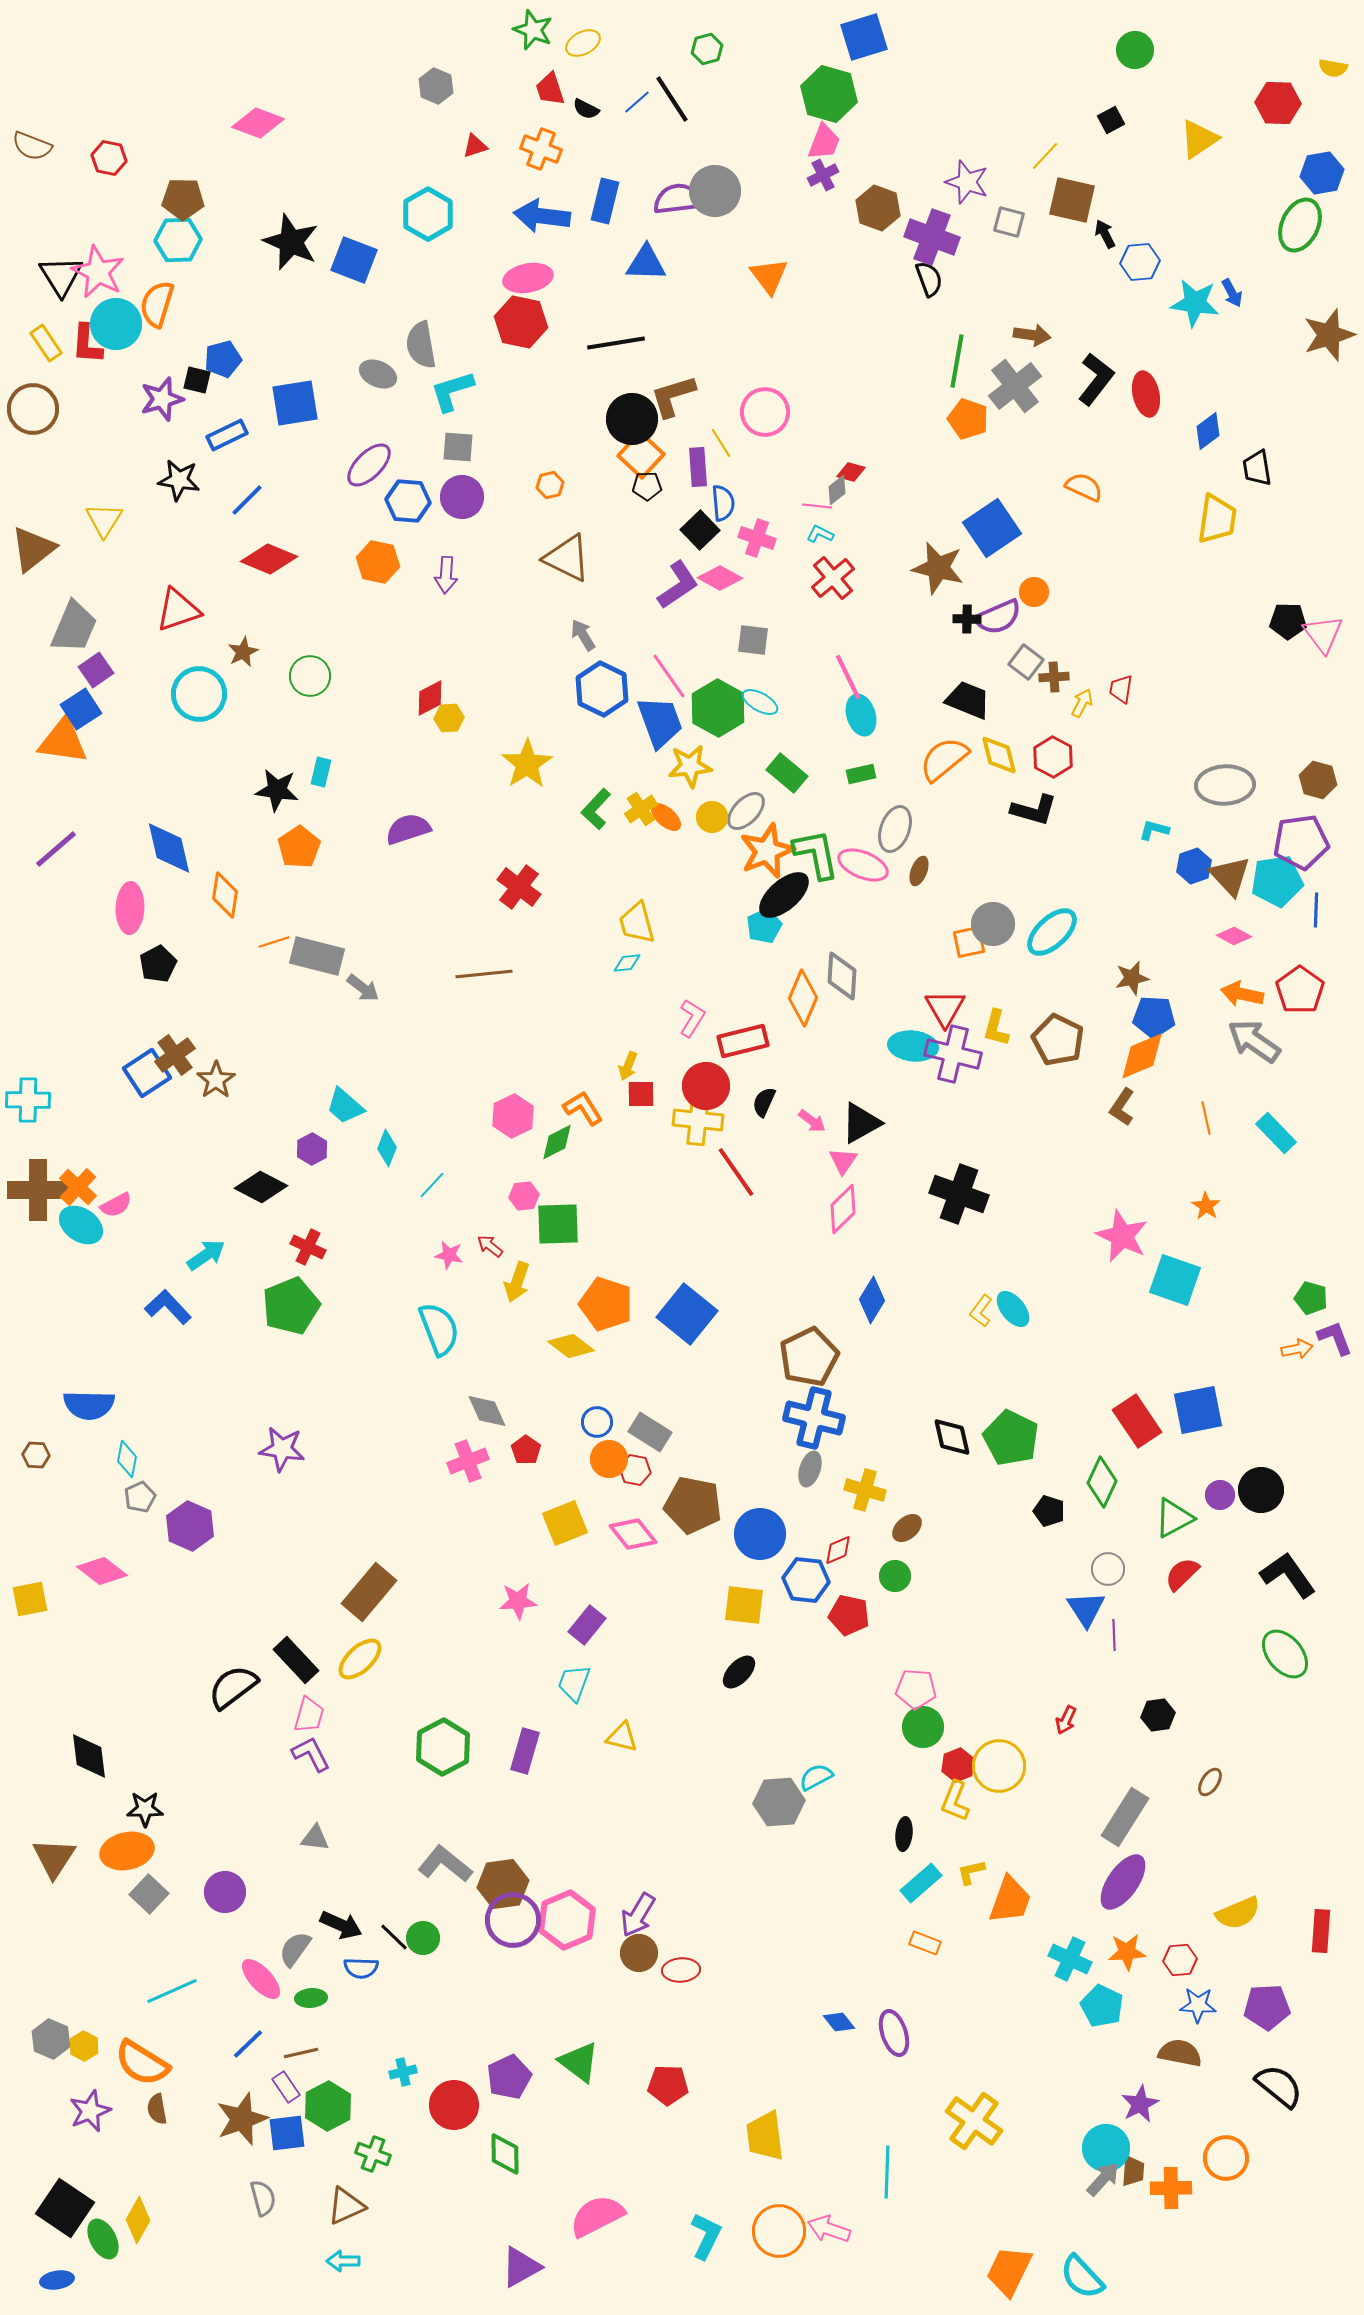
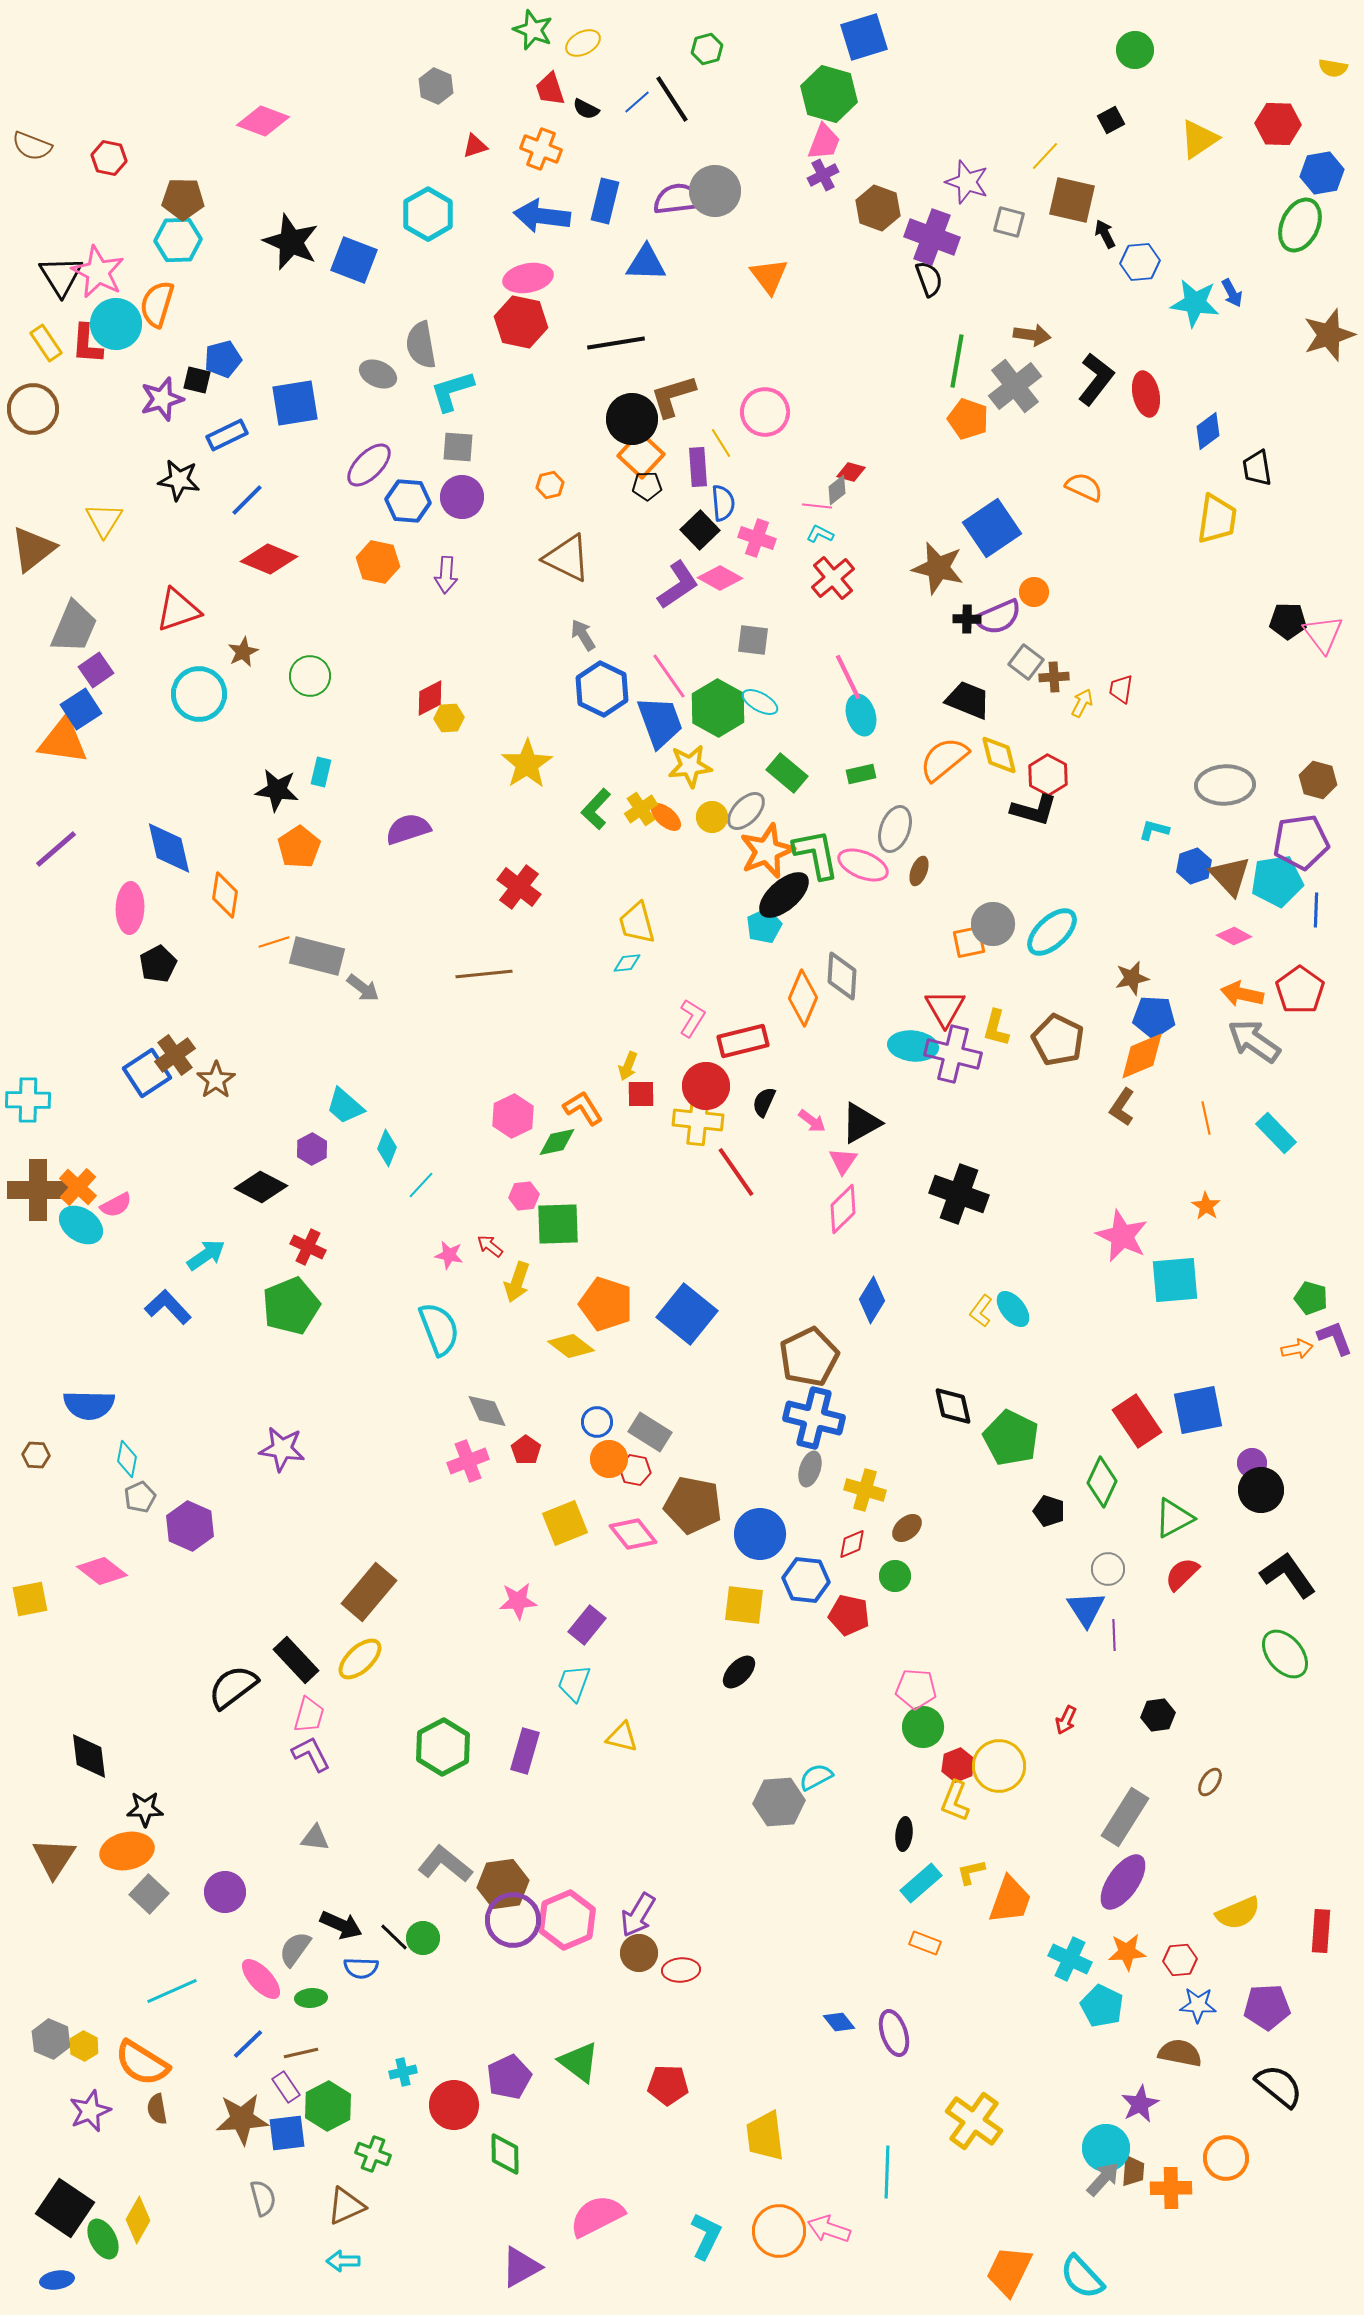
red hexagon at (1278, 103): moved 21 px down
pink diamond at (258, 123): moved 5 px right, 2 px up
red hexagon at (1053, 757): moved 5 px left, 18 px down
green diamond at (557, 1142): rotated 15 degrees clockwise
cyan line at (432, 1185): moved 11 px left
cyan square at (1175, 1280): rotated 24 degrees counterclockwise
black diamond at (952, 1437): moved 1 px right, 31 px up
purple circle at (1220, 1495): moved 32 px right, 32 px up
red diamond at (838, 1550): moved 14 px right, 6 px up
brown star at (242, 2119): rotated 16 degrees clockwise
